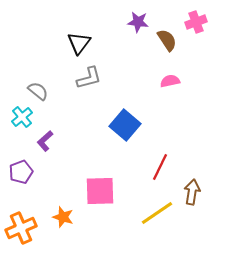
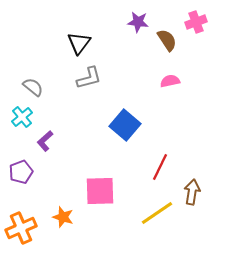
gray semicircle: moved 5 px left, 4 px up
